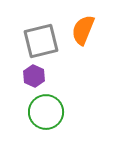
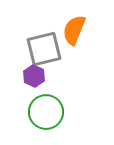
orange semicircle: moved 9 px left
gray square: moved 3 px right, 8 px down
